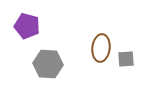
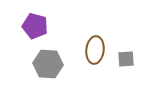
purple pentagon: moved 8 px right
brown ellipse: moved 6 px left, 2 px down
